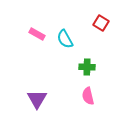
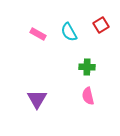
red square: moved 2 px down; rotated 28 degrees clockwise
pink rectangle: moved 1 px right
cyan semicircle: moved 4 px right, 7 px up
